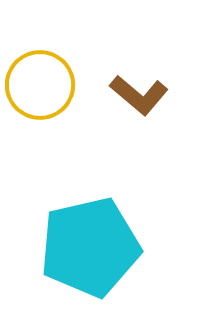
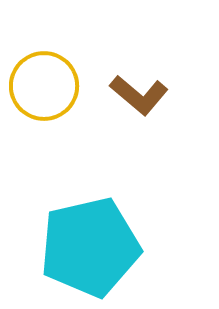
yellow circle: moved 4 px right, 1 px down
